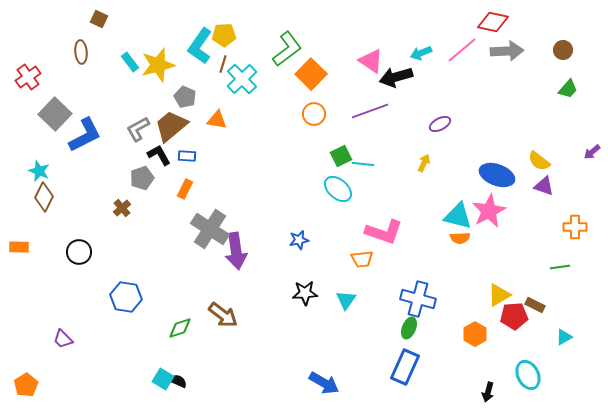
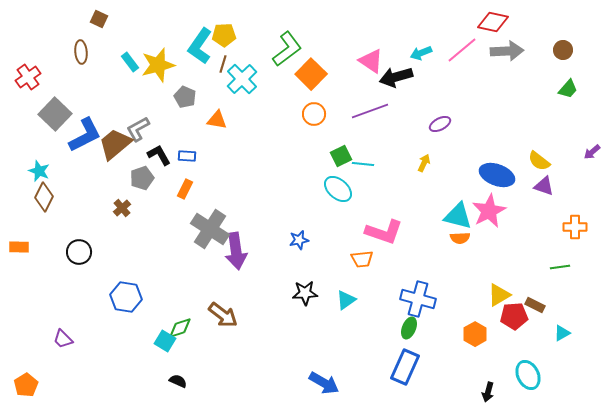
brown trapezoid at (171, 126): moved 56 px left, 18 px down
cyan triangle at (346, 300): rotated 20 degrees clockwise
cyan triangle at (564, 337): moved 2 px left, 4 px up
cyan square at (163, 379): moved 2 px right, 38 px up
